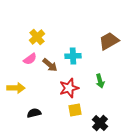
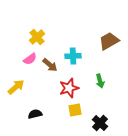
yellow arrow: moved 1 px up; rotated 42 degrees counterclockwise
black semicircle: moved 1 px right, 1 px down
